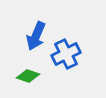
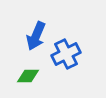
green diamond: rotated 20 degrees counterclockwise
